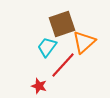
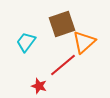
cyan trapezoid: moved 21 px left, 5 px up
red line: rotated 8 degrees clockwise
